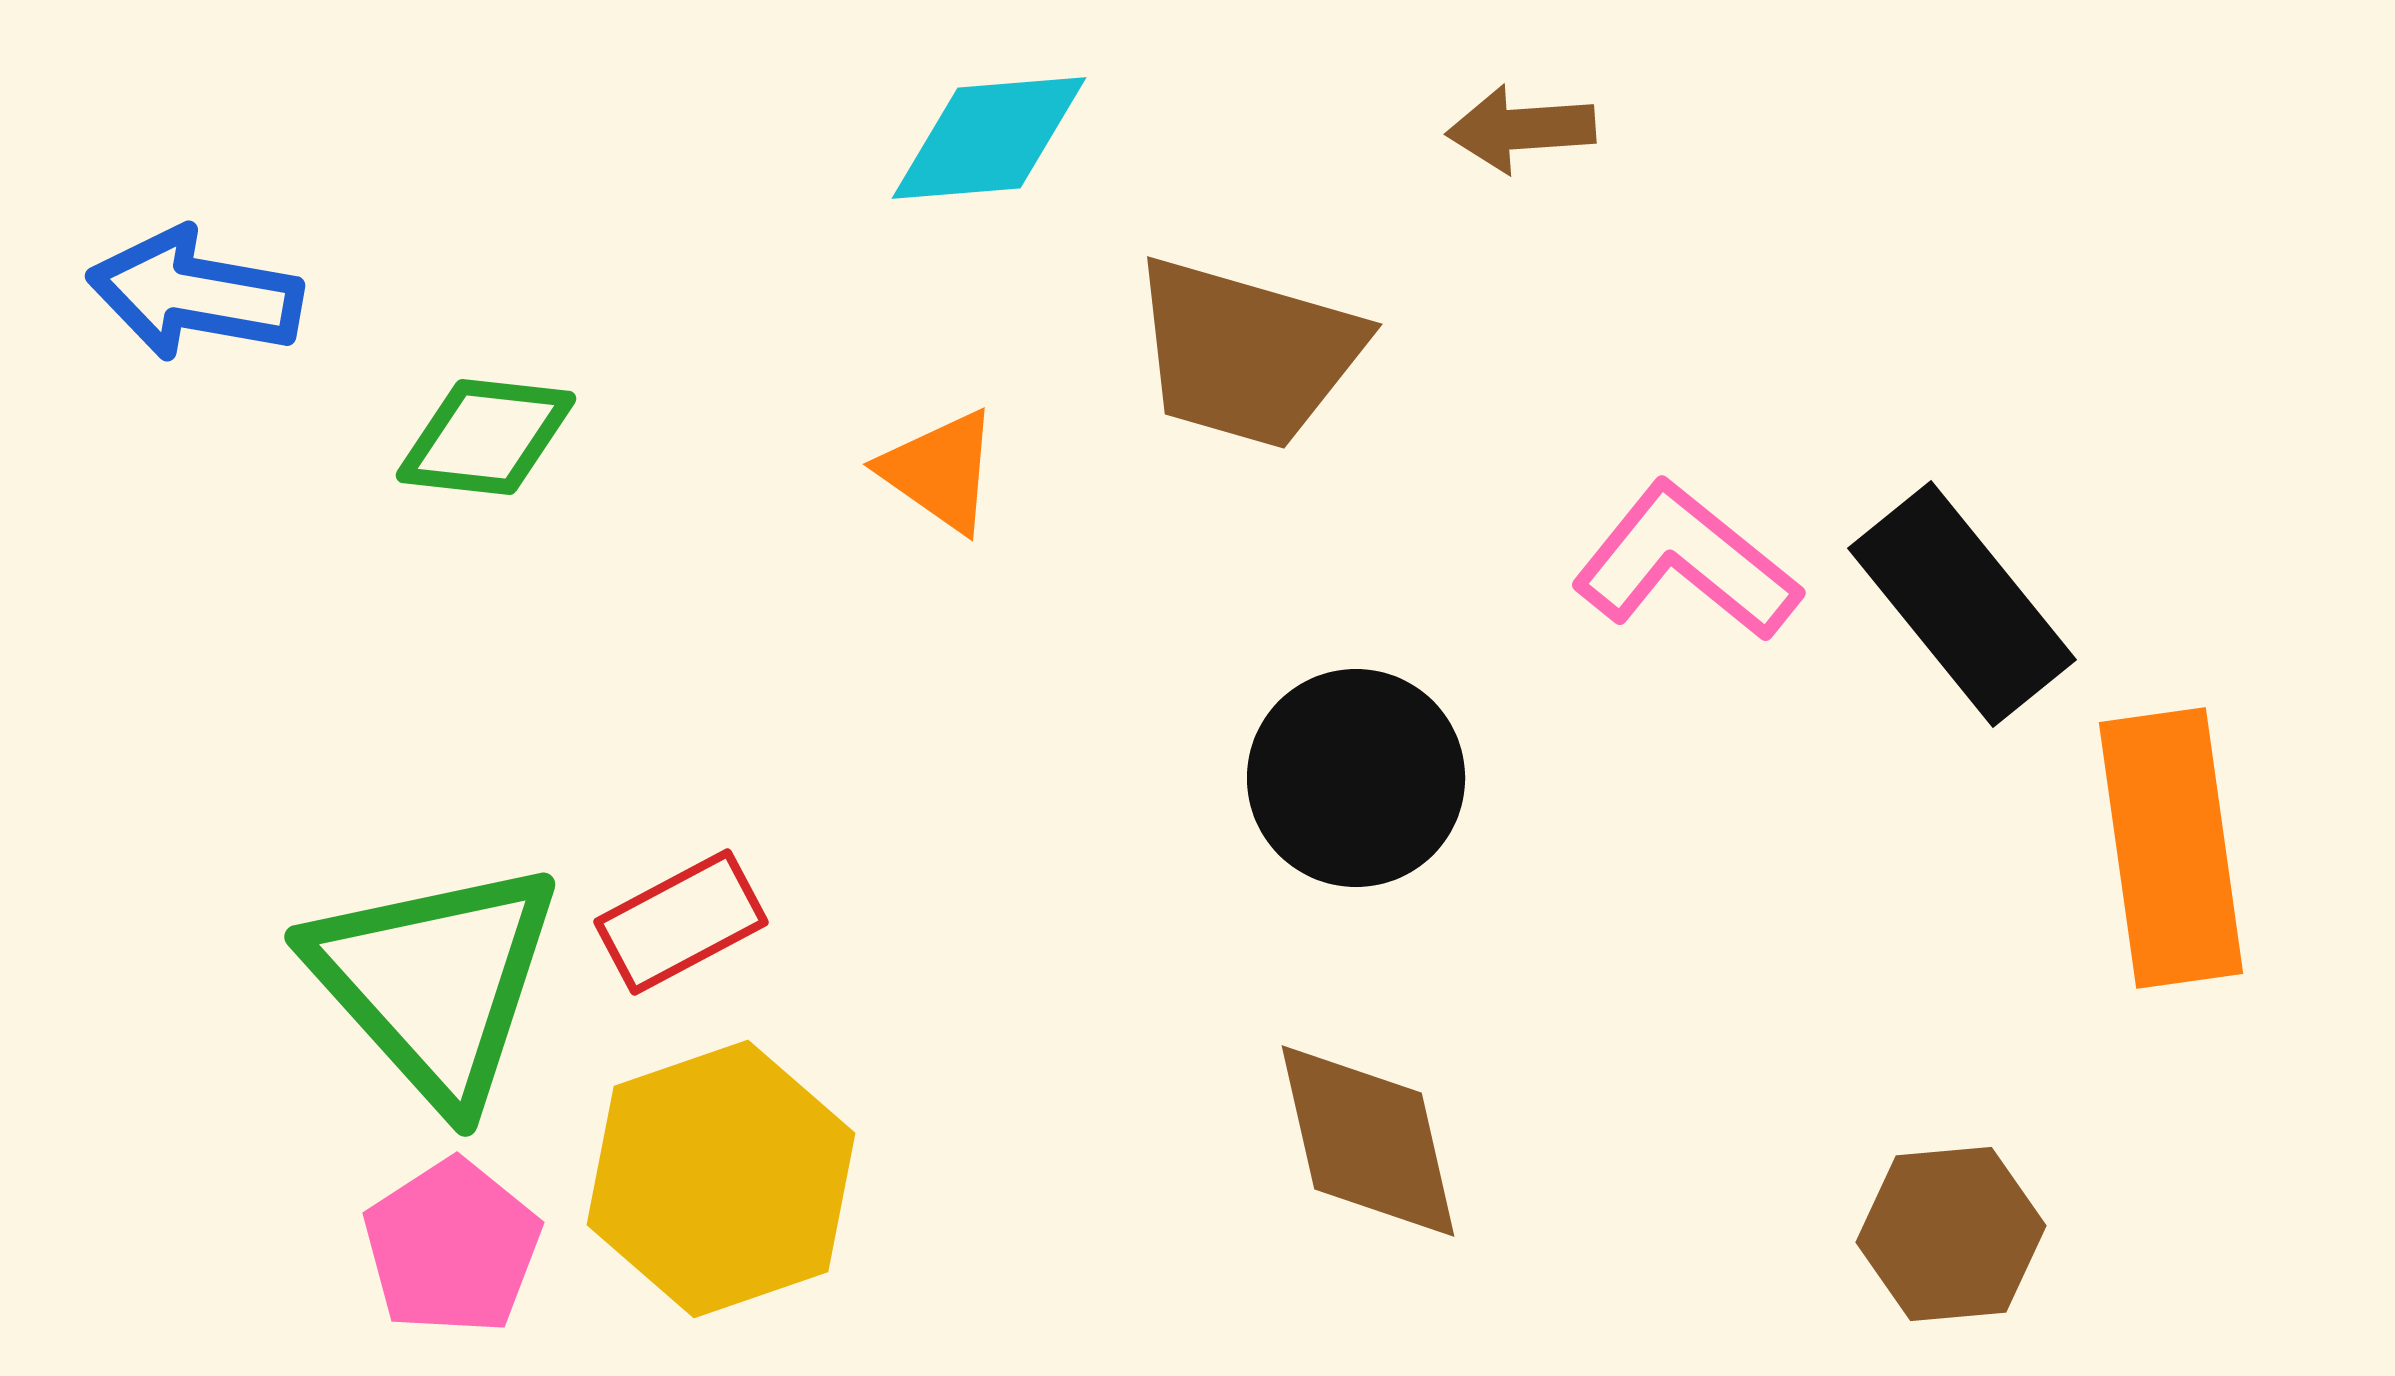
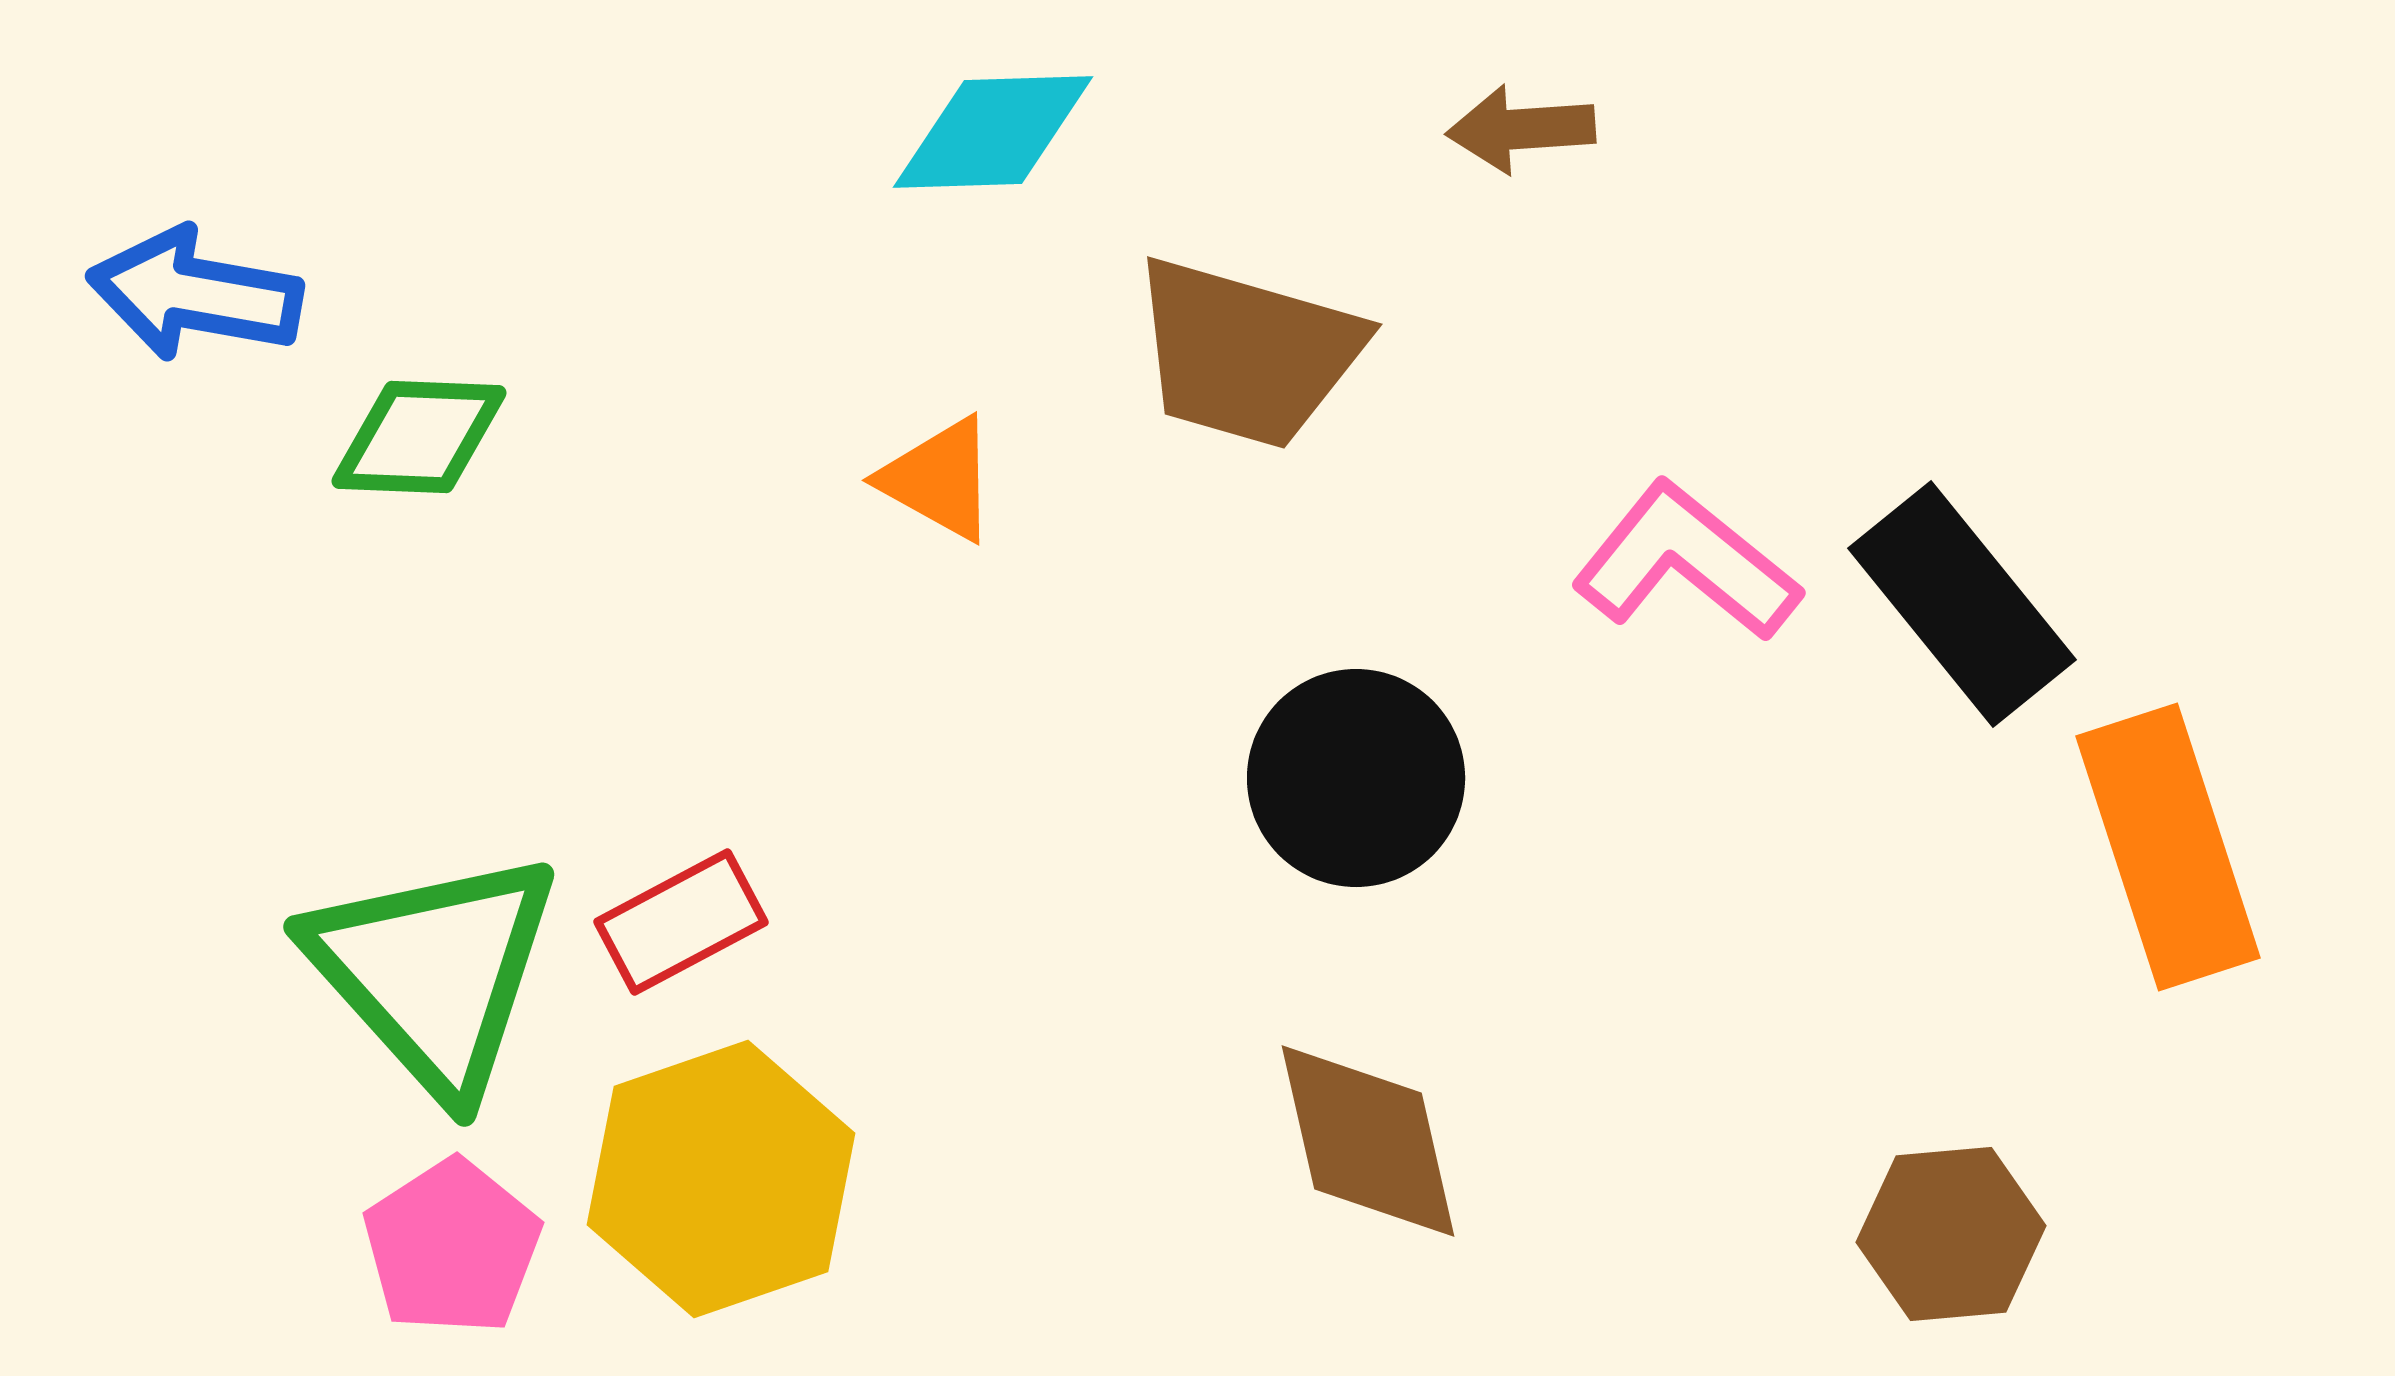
cyan diamond: moved 4 px right, 6 px up; rotated 3 degrees clockwise
green diamond: moved 67 px left; rotated 4 degrees counterclockwise
orange triangle: moved 1 px left, 8 px down; rotated 6 degrees counterclockwise
orange rectangle: moved 3 px left, 1 px up; rotated 10 degrees counterclockwise
green triangle: moved 1 px left, 10 px up
